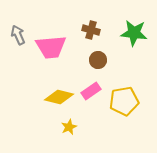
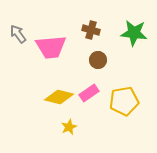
gray arrow: moved 1 px up; rotated 12 degrees counterclockwise
pink rectangle: moved 2 px left, 2 px down
